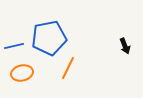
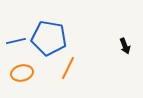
blue pentagon: rotated 20 degrees clockwise
blue line: moved 2 px right, 5 px up
